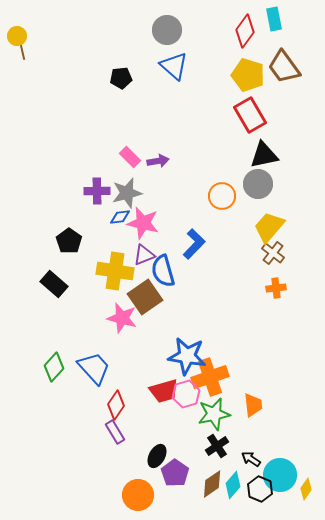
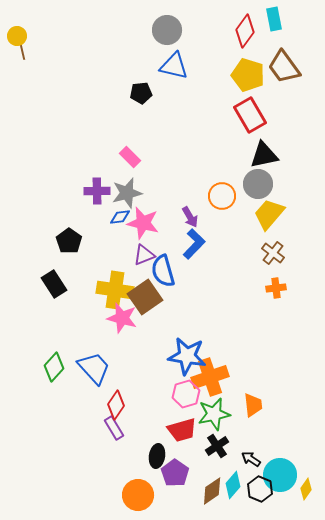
blue triangle at (174, 66): rotated 28 degrees counterclockwise
black pentagon at (121, 78): moved 20 px right, 15 px down
purple arrow at (158, 161): moved 32 px right, 56 px down; rotated 70 degrees clockwise
yellow trapezoid at (269, 227): moved 13 px up
yellow cross at (115, 271): moved 19 px down
black rectangle at (54, 284): rotated 16 degrees clockwise
red trapezoid at (164, 391): moved 18 px right, 39 px down
purple rectangle at (115, 432): moved 1 px left, 4 px up
black ellipse at (157, 456): rotated 20 degrees counterclockwise
brown diamond at (212, 484): moved 7 px down
